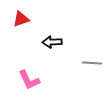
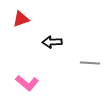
gray line: moved 2 px left
pink L-shape: moved 2 px left, 3 px down; rotated 25 degrees counterclockwise
